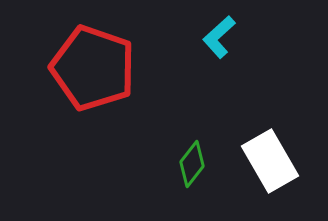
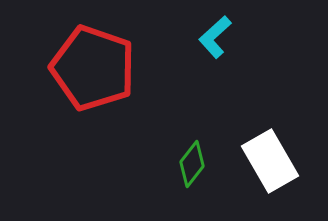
cyan L-shape: moved 4 px left
